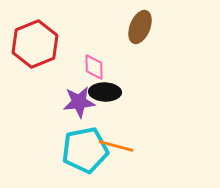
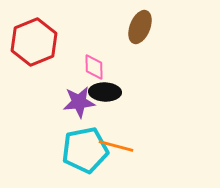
red hexagon: moved 1 px left, 2 px up
